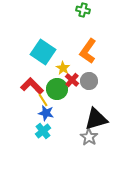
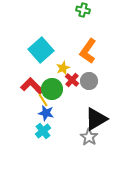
cyan square: moved 2 px left, 2 px up; rotated 15 degrees clockwise
yellow star: rotated 16 degrees clockwise
green circle: moved 5 px left
black triangle: rotated 15 degrees counterclockwise
